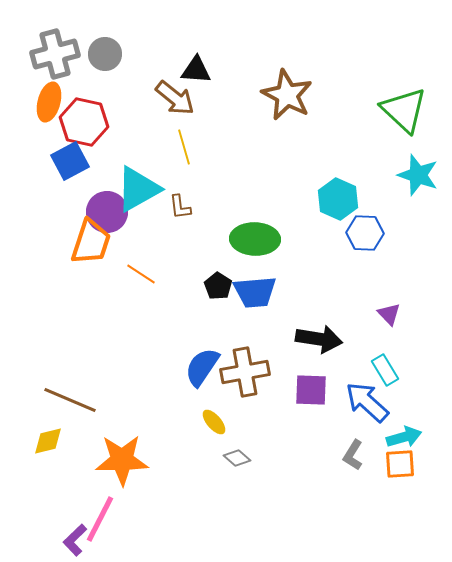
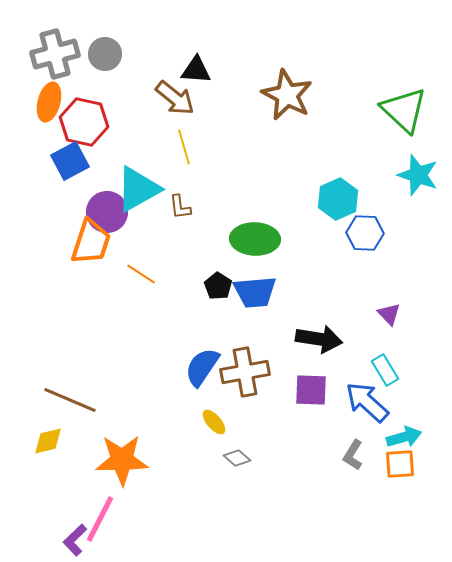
cyan hexagon: rotated 12 degrees clockwise
